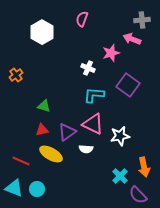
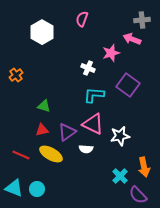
red line: moved 6 px up
